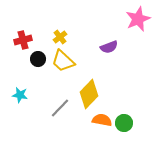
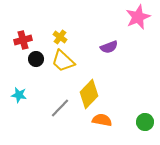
pink star: moved 2 px up
yellow cross: rotated 16 degrees counterclockwise
black circle: moved 2 px left
cyan star: moved 1 px left
green circle: moved 21 px right, 1 px up
